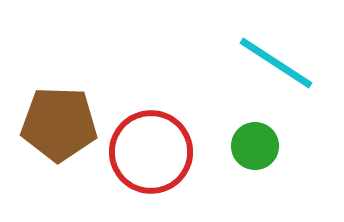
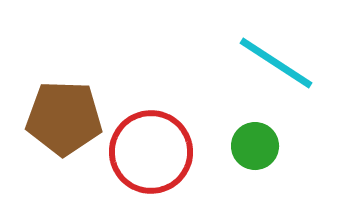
brown pentagon: moved 5 px right, 6 px up
